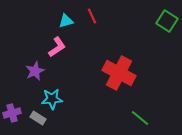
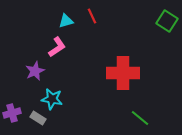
red cross: moved 4 px right; rotated 28 degrees counterclockwise
cyan star: rotated 15 degrees clockwise
